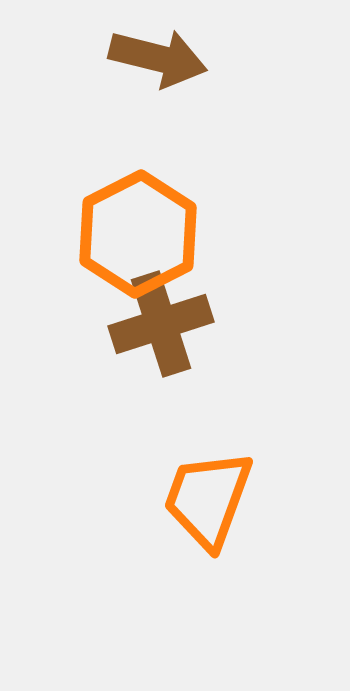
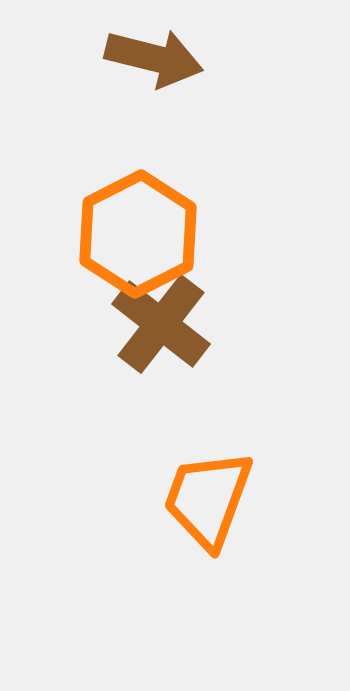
brown arrow: moved 4 px left
brown cross: rotated 34 degrees counterclockwise
